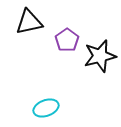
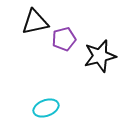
black triangle: moved 6 px right
purple pentagon: moved 3 px left, 1 px up; rotated 20 degrees clockwise
